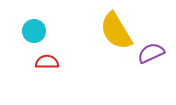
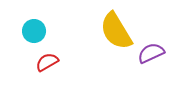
red semicircle: rotated 30 degrees counterclockwise
